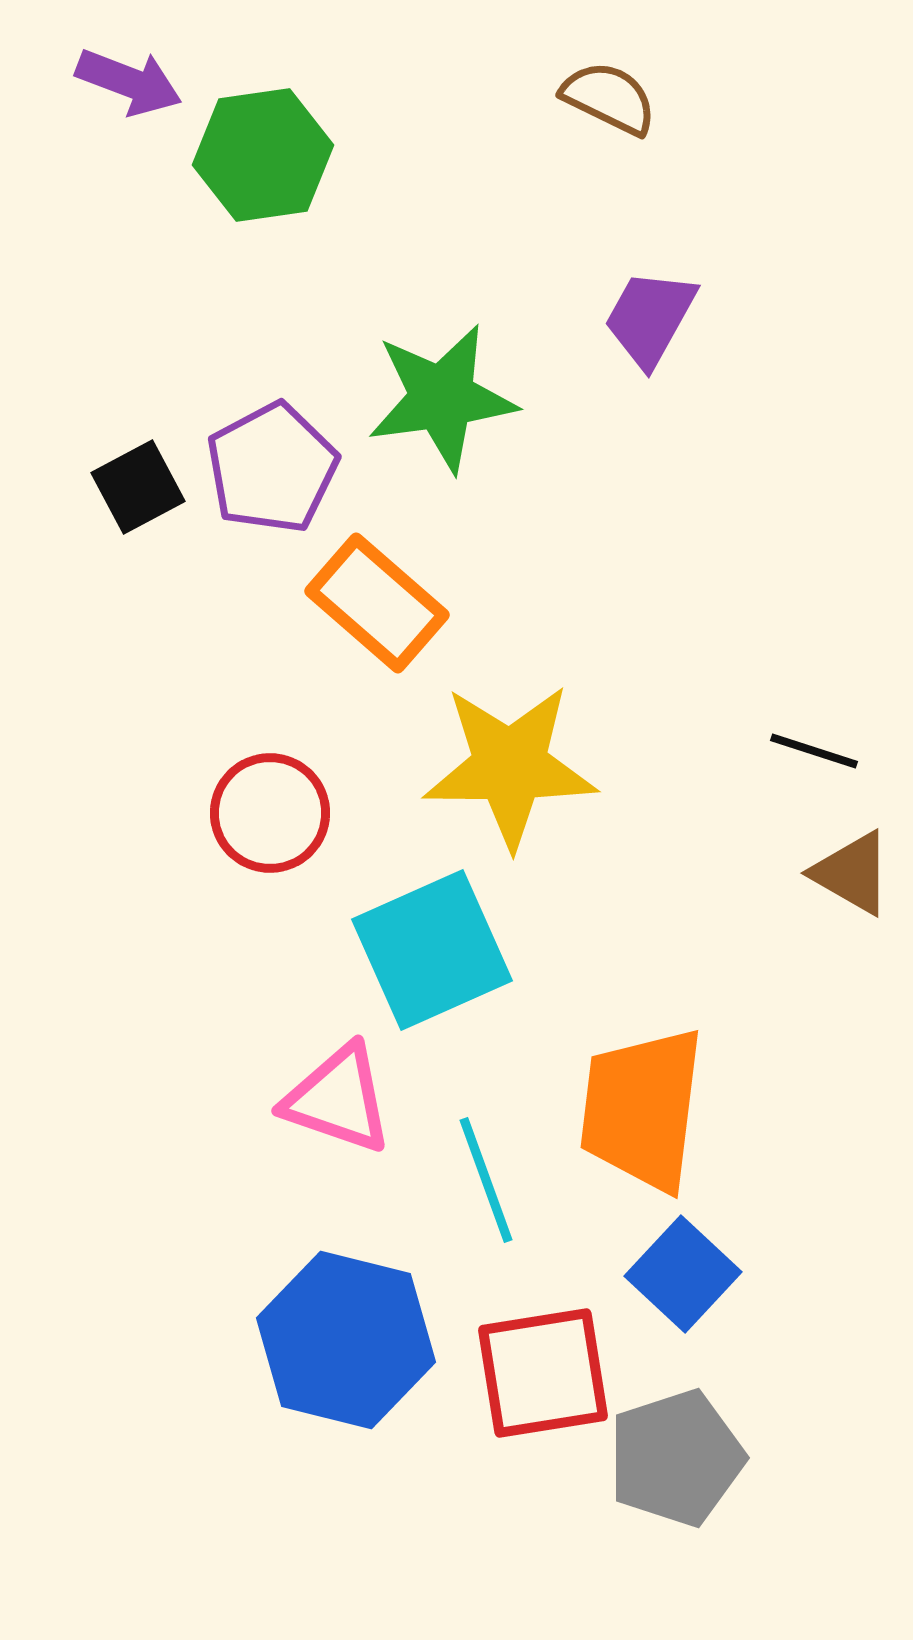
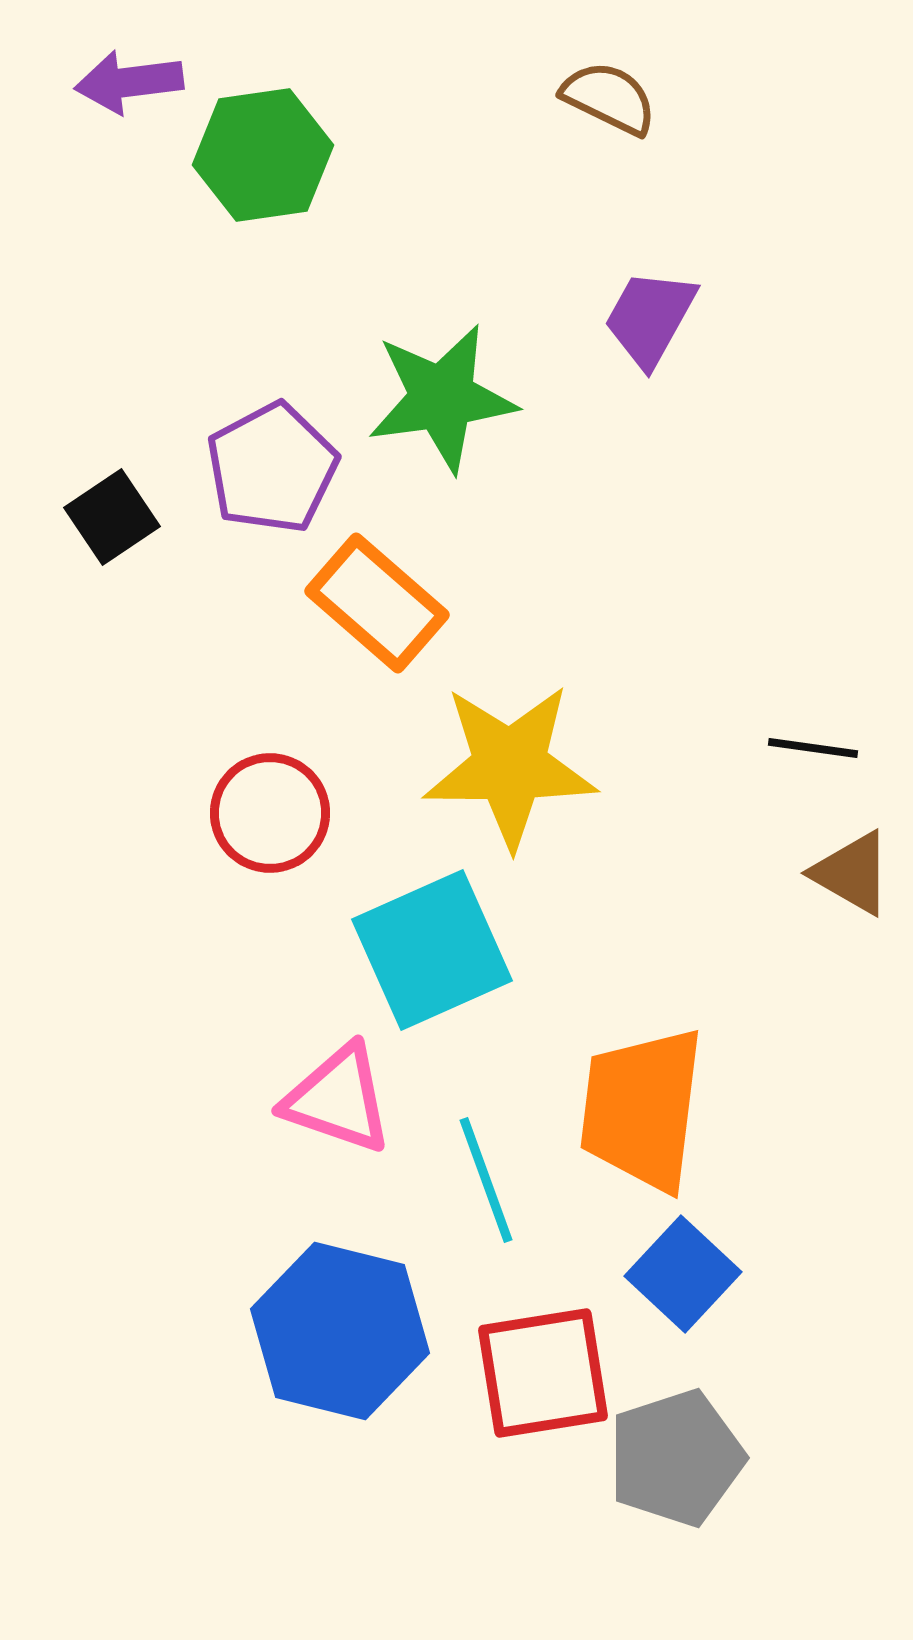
purple arrow: rotated 152 degrees clockwise
black square: moved 26 px left, 30 px down; rotated 6 degrees counterclockwise
black line: moved 1 px left, 3 px up; rotated 10 degrees counterclockwise
blue hexagon: moved 6 px left, 9 px up
